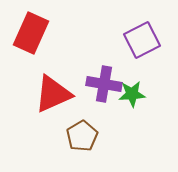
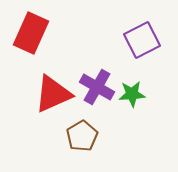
purple cross: moved 7 px left, 3 px down; rotated 20 degrees clockwise
